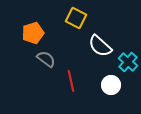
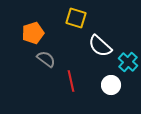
yellow square: rotated 10 degrees counterclockwise
